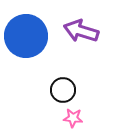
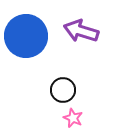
pink star: rotated 18 degrees clockwise
